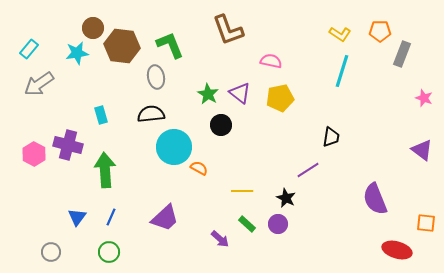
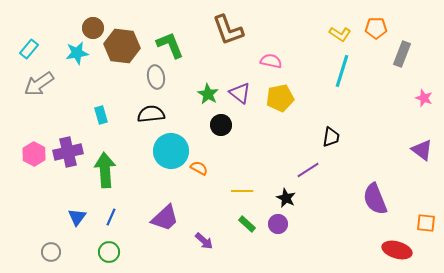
orange pentagon at (380, 31): moved 4 px left, 3 px up
purple cross at (68, 145): moved 7 px down; rotated 28 degrees counterclockwise
cyan circle at (174, 147): moved 3 px left, 4 px down
purple arrow at (220, 239): moved 16 px left, 2 px down
